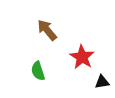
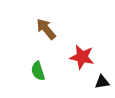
brown arrow: moved 1 px left, 1 px up
red star: rotated 20 degrees counterclockwise
